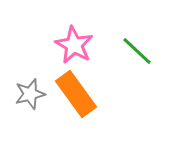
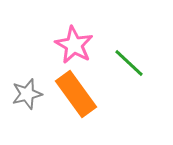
green line: moved 8 px left, 12 px down
gray star: moved 3 px left
